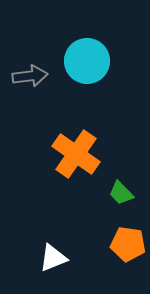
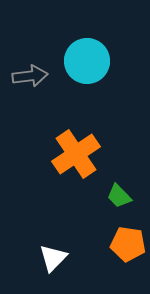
orange cross: rotated 21 degrees clockwise
green trapezoid: moved 2 px left, 3 px down
white triangle: rotated 24 degrees counterclockwise
